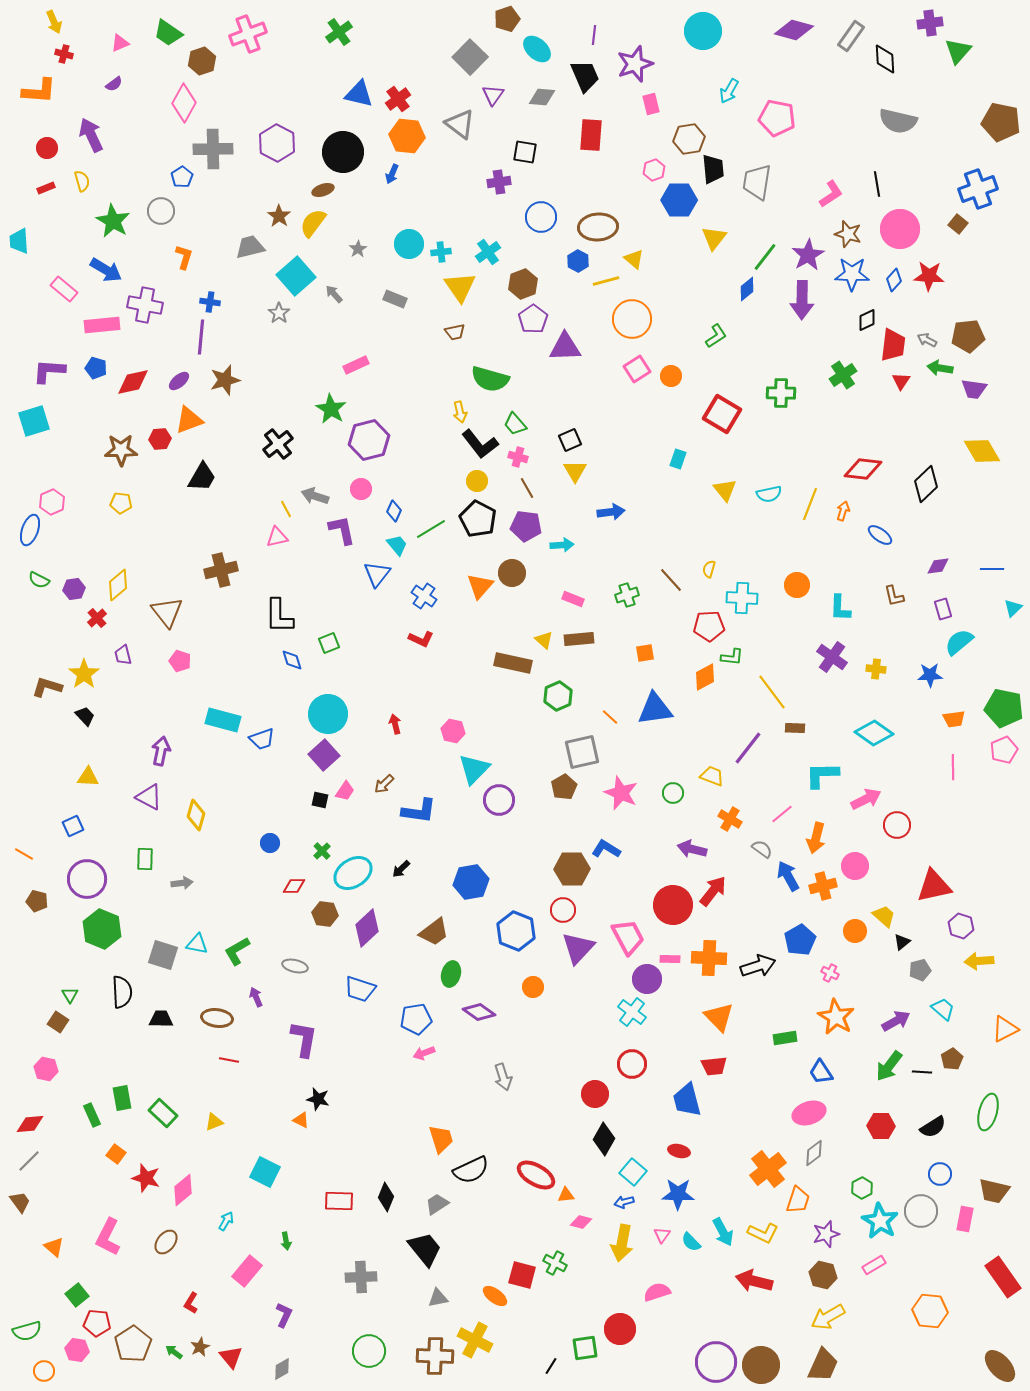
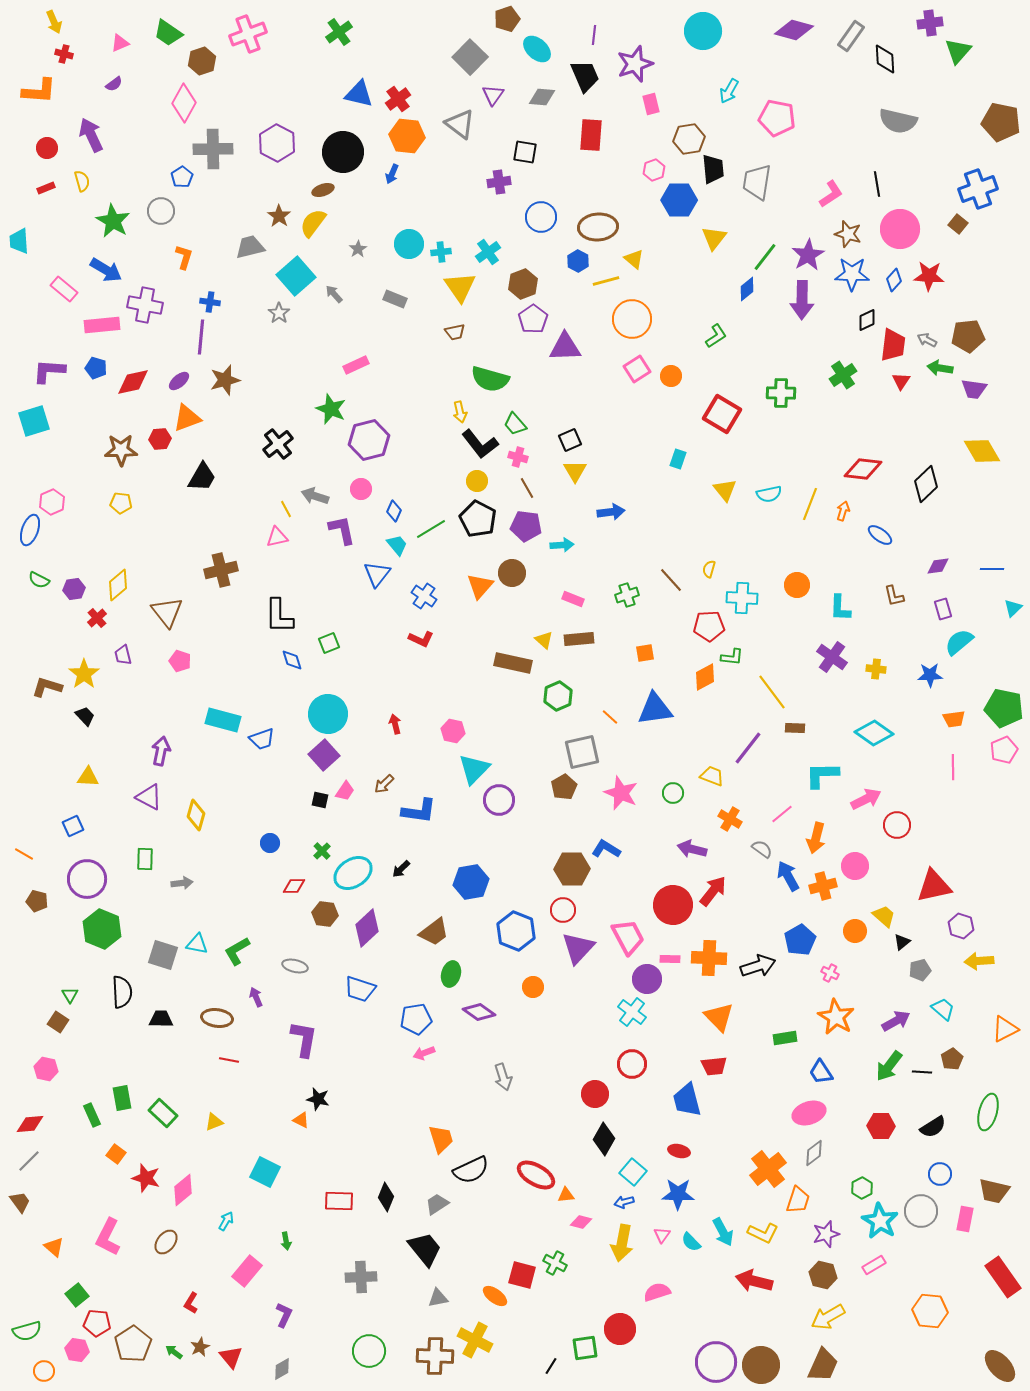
green star at (331, 409): rotated 8 degrees counterclockwise
orange triangle at (189, 420): moved 2 px left, 2 px up
